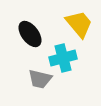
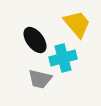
yellow trapezoid: moved 2 px left
black ellipse: moved 5 px right, 6 px down
